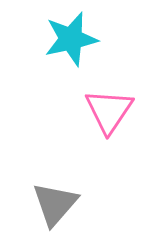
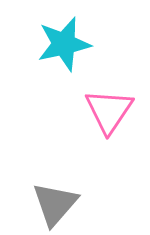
cyan star: moved 7 px left, 5 px down
